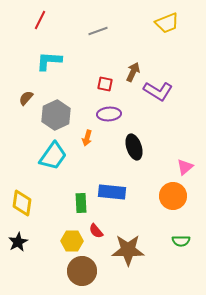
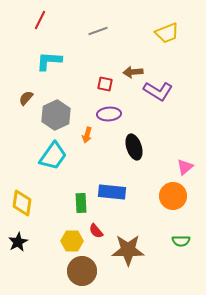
yellow trapezoid: moved 10 px down
brown arrow: rotated 120 degrees counterclockwise
orange arrow: moved 3 px up
